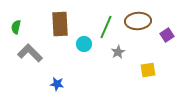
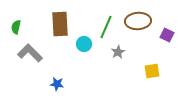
purple square: rotated 32 degrees counterclockwise
yellow square: moved 4 px right, 1 px down
